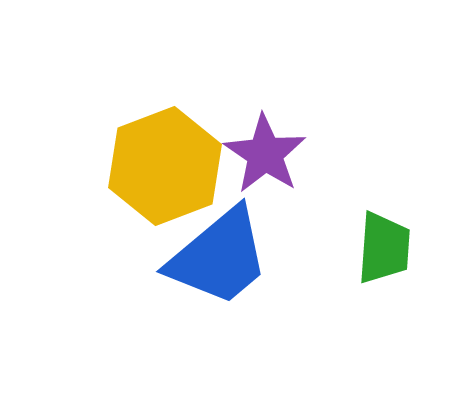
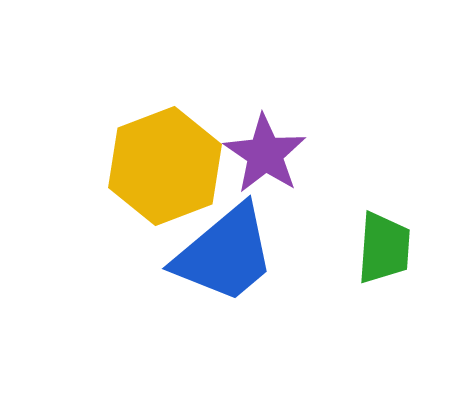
blue trapezoid: moved 6 px right, 3 px up
